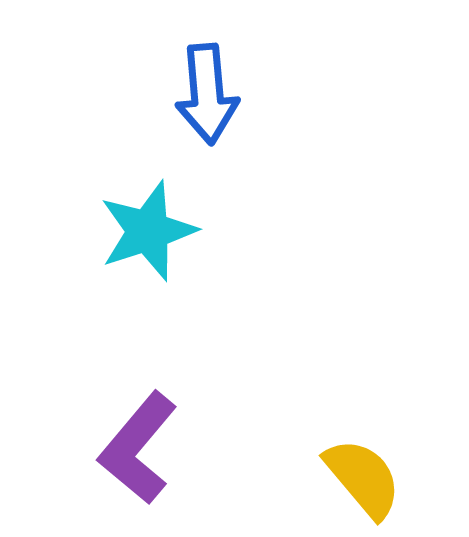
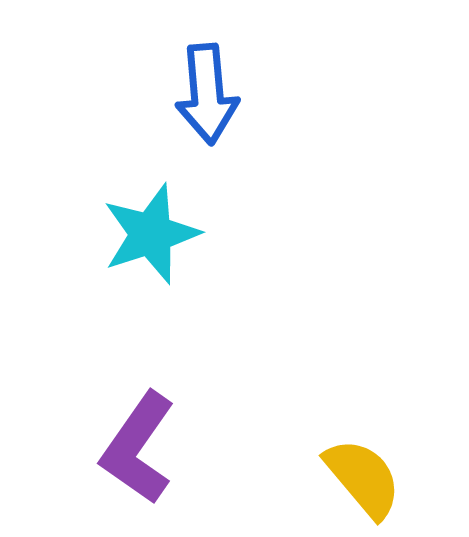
cyan star: moved 3 px right, 3 px down
purple L-shape: rotated 5 degrees counterclockwise
